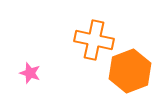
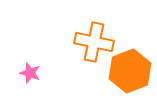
orange cross: moved 2 px down
